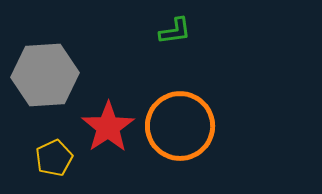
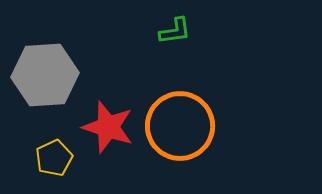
red star: rotated 20 degrees counterclockwise
